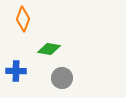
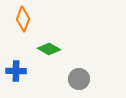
green diamond: rotated 20 degrees clockwise
gray circle: moved 17 px right, 1 px down
